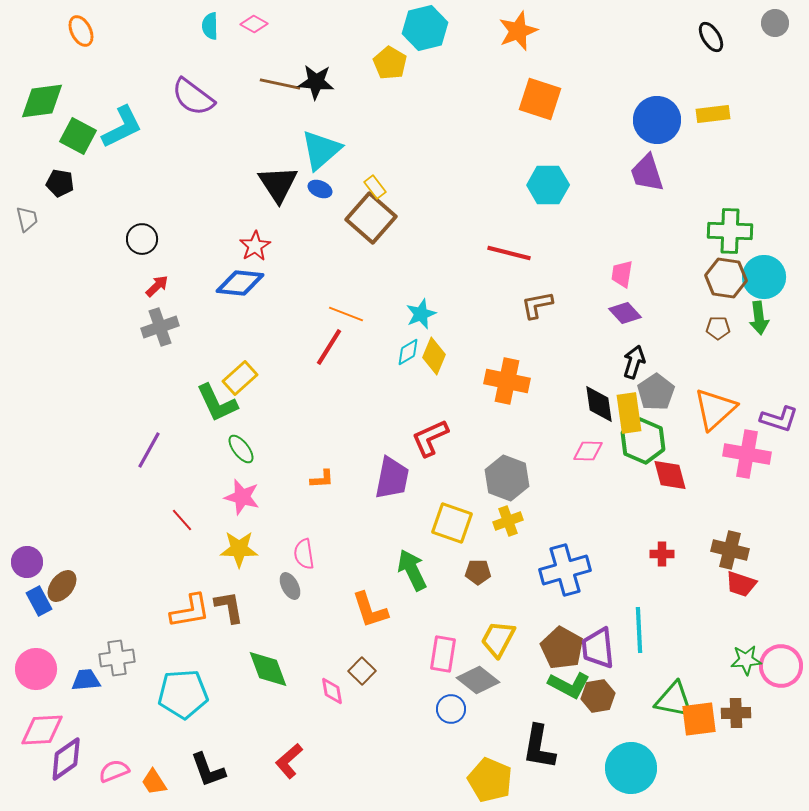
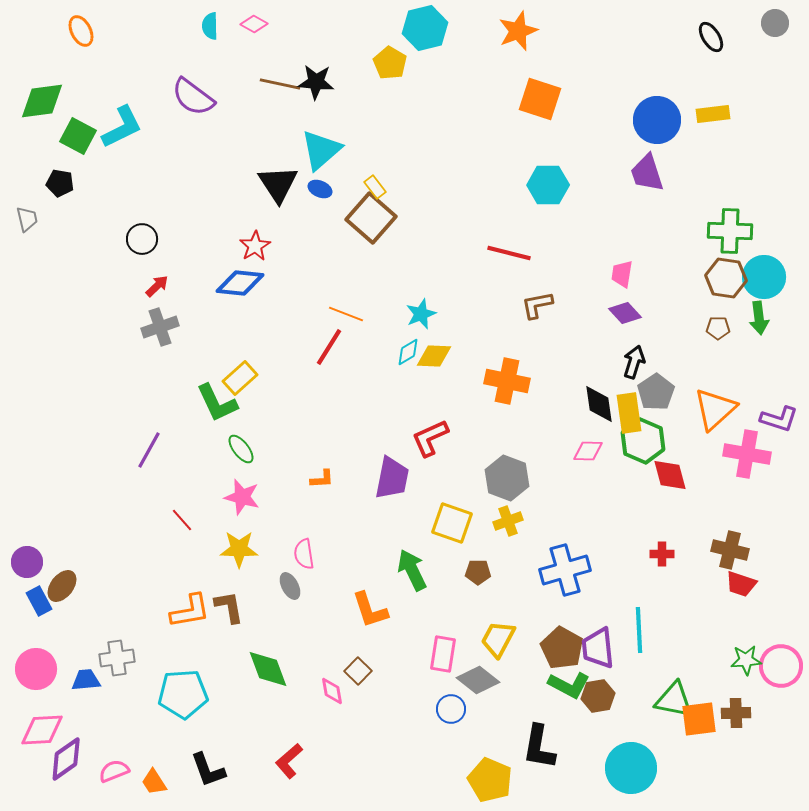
yellow diamond at (434, 356): rotated 69 degrees clockwise
brown square at (362, 671): moved 4 px left
